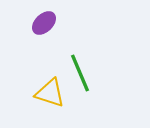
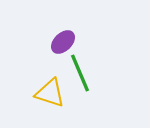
purple ellipse: moved 19 px right, 19 px down
